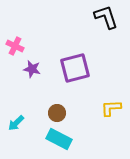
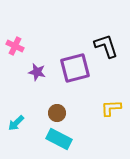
black L-shape: moved 29 px down
purple star: moved 5 px right, 3 px down
